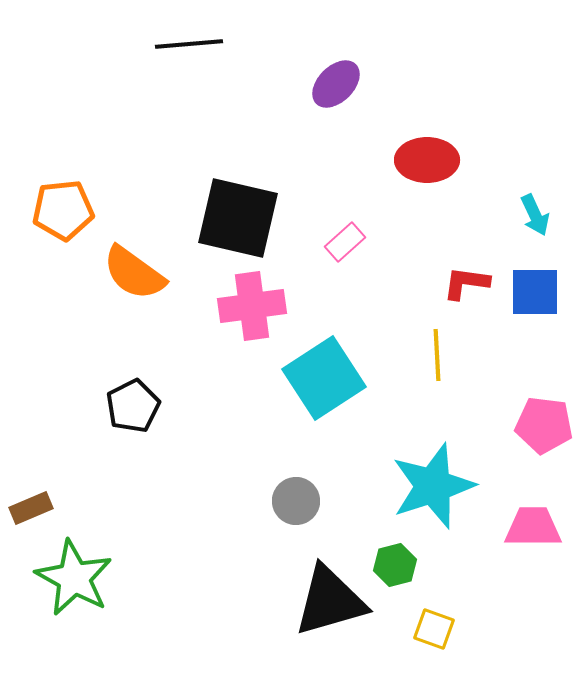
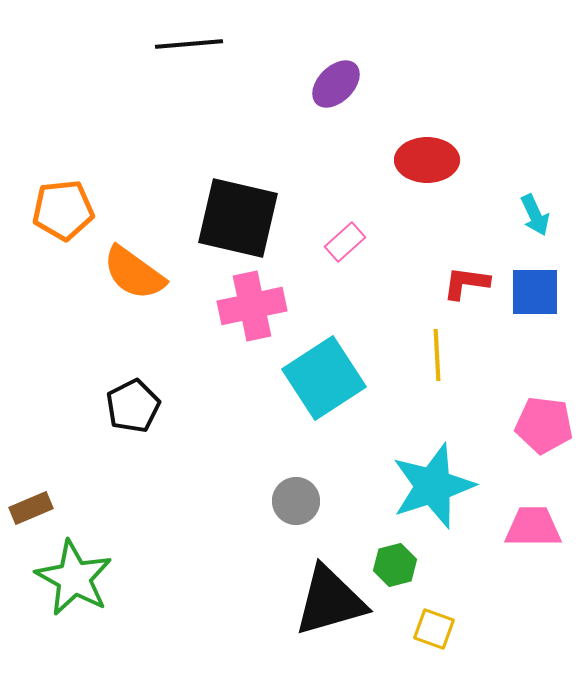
pink cross: rotated 4 degrees counterclockwise
